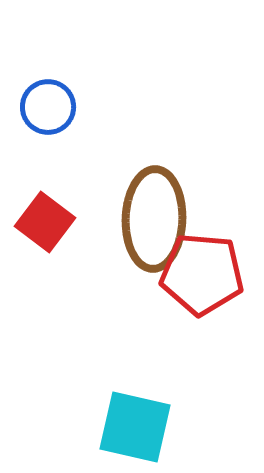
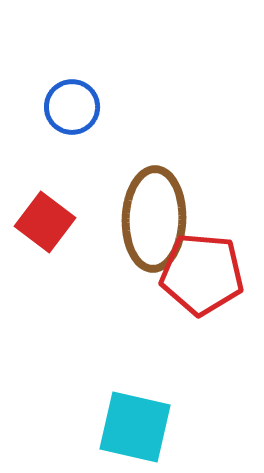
blue circle: moved 24 px right
